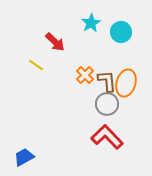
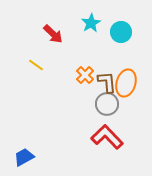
red arrow: moved 2 px left, 8 px up
brown L-shape: moved 1 px down
